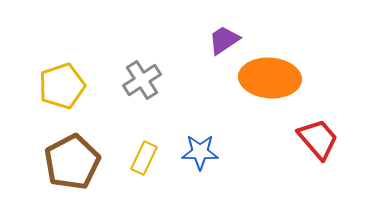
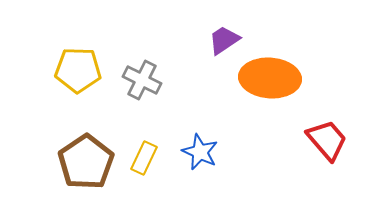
gray cross: rotated 30 degrees counterclockwise
yellow pentagon: moved 16 px right, 16 px up; rotated 21 degrees clockwise
red trapezoid: moved 9 px right, 1 px down
blue star: rotated 24 degrees clockwise
brown pentagon: moved 14 px right; rotated 6 degrees counterclockwise
